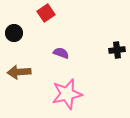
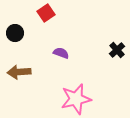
black circle: moved 1 px right
black cross: rotated 35 degrees counterclockwise
pink star: moved 9 px right, 5 px down
